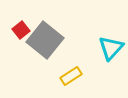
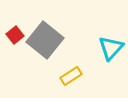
red square: moved 6 px left, 5 px down
